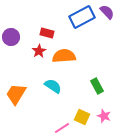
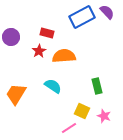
green rectangle: rotated 14 degrees clockwise
yellow square: moved 6 px up
pink line: moved 7 px right
